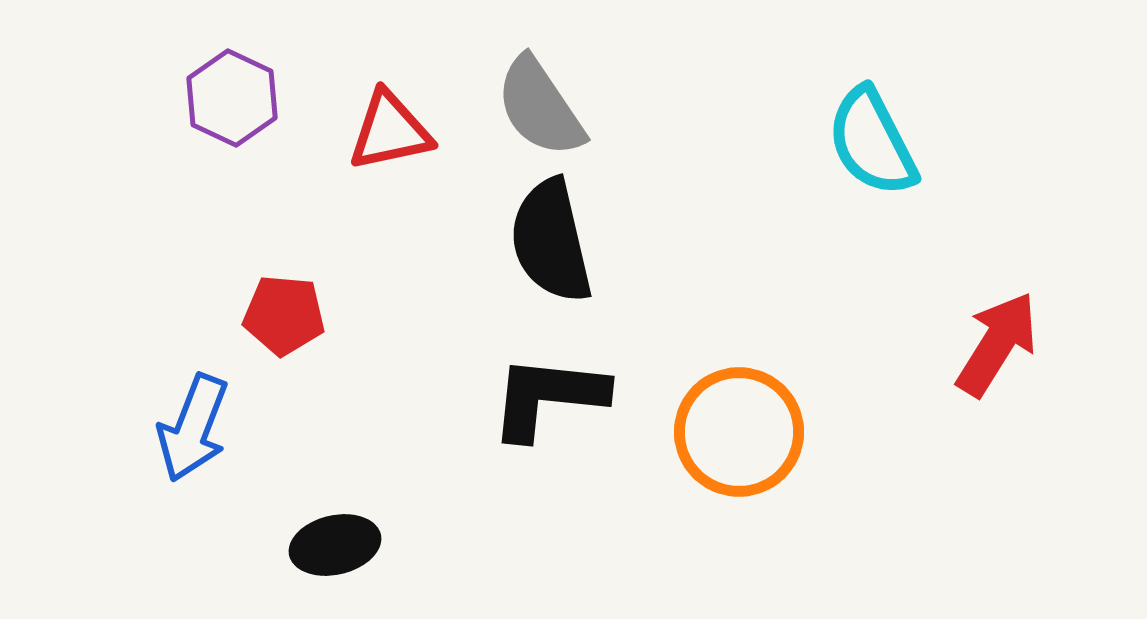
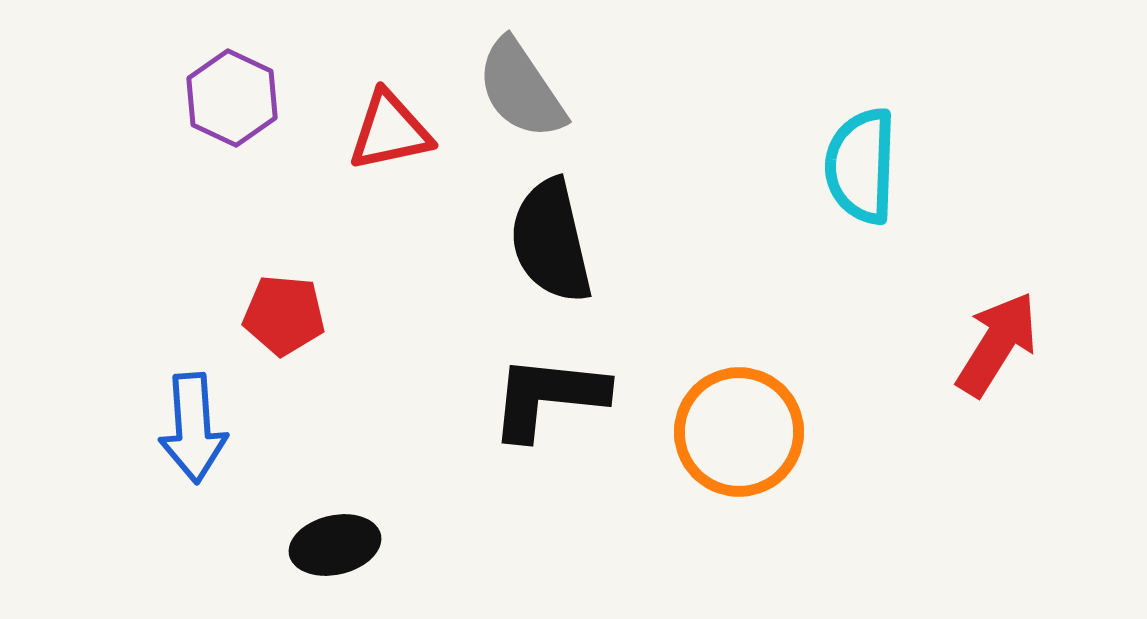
gray semicircle: moved 19 px left, 18 px up
cyan semicircle: moved 11 px left, 24 px down; rotated 29 degrees clockwise
blue arrow: rotated 25 degrees counterclockwise
